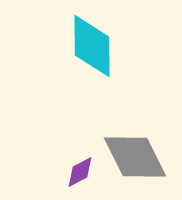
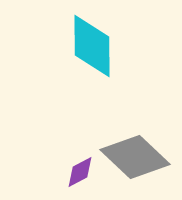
gray diamond: rotated 20 degrees counterclockwise
